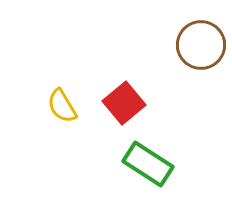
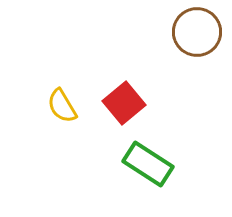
brown circle: moved 4 px left, 13 px up
